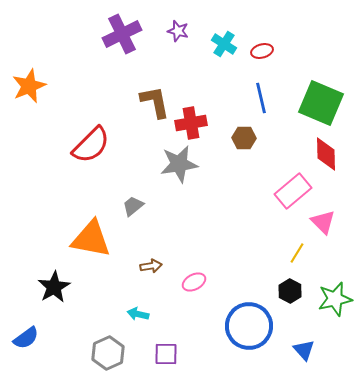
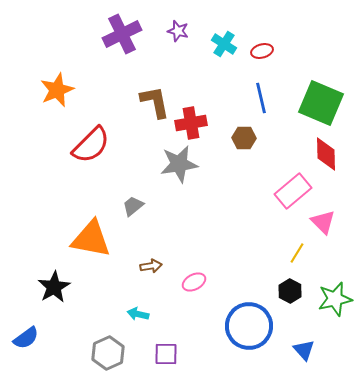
orange star: moved 28 px right, 4 px down
